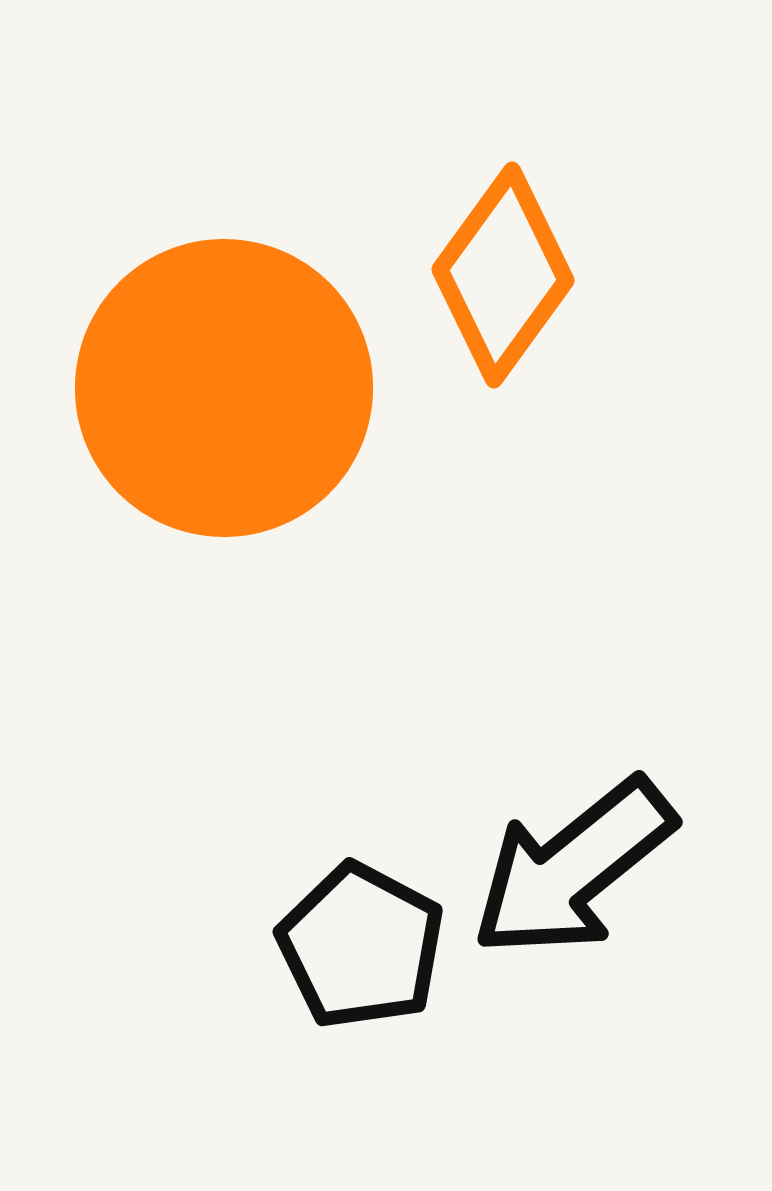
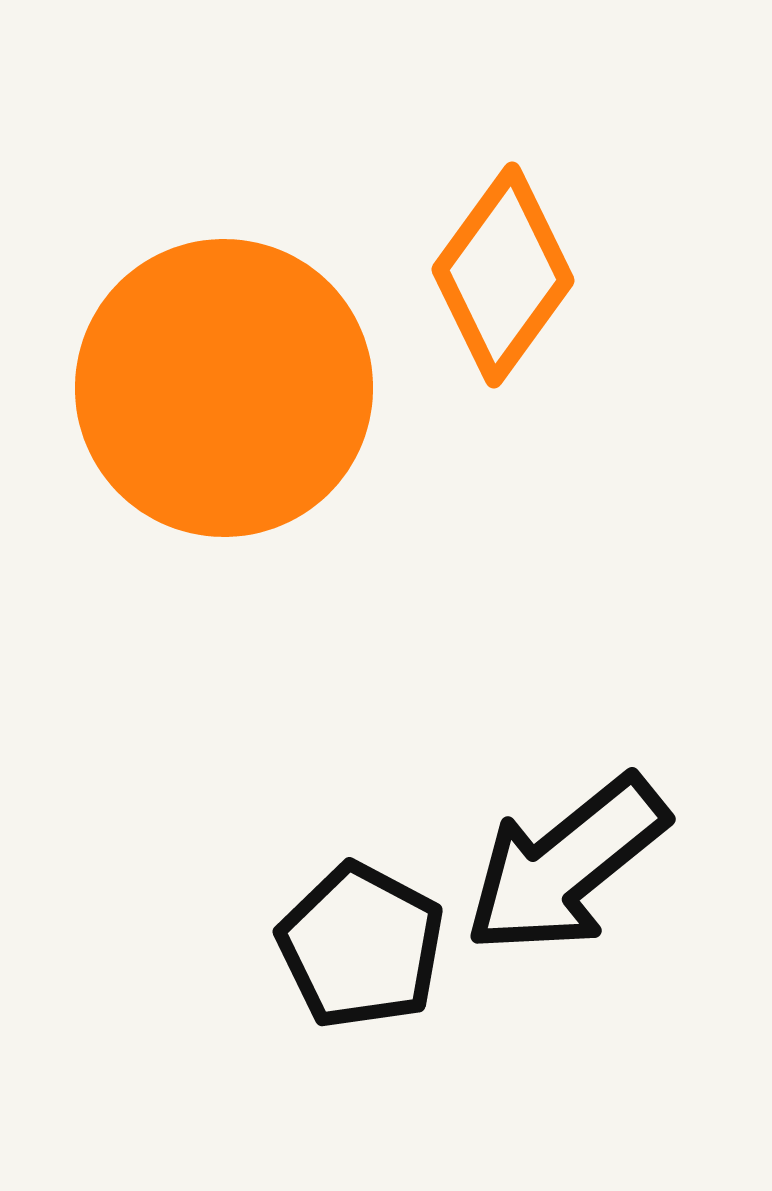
black arrow: moved 7 px left, 3 px up
